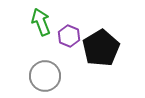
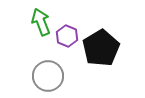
purple hexagon: moved 2 px left
gray circle: moved 3 px right
